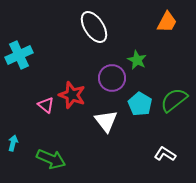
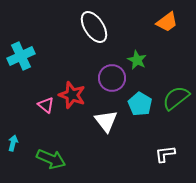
orange trapezoid: rotated 25 degrees clockwise
cyan cross: moved 2 px right, 1 px down
green semicircle: moved 2 px right, 2 px up
white L-shape: rotated 40 degrees counterclockwise
